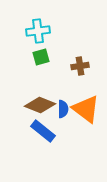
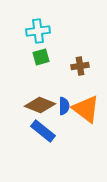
blue semicircle: moved 1 px right, 3 px up
